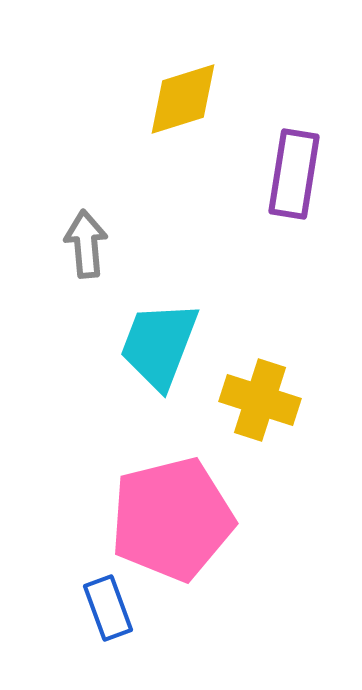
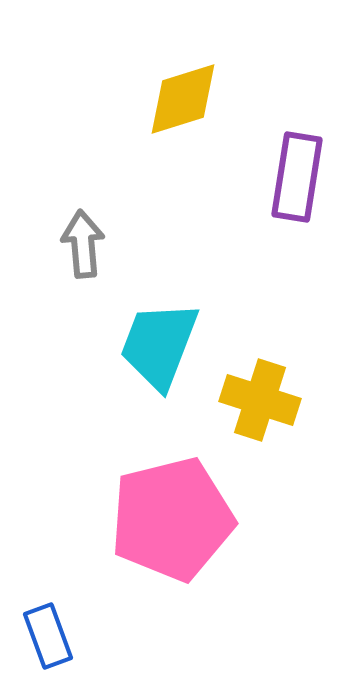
purple rectangle: moved 3 px right, 3 px down
gray arrow: moved 3 px left
blue rectangle: moved 60 px left, 28 px down
